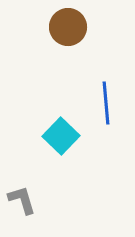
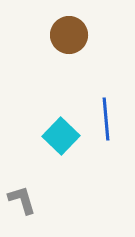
brown circle: moved 1 px right, 8 px down
blue line: moved 16 px down
